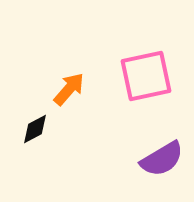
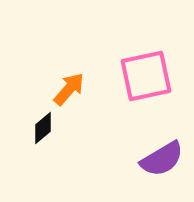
black diamond: moved 8 px right, 1 px up; rotated 12 degrees counterclockwise
